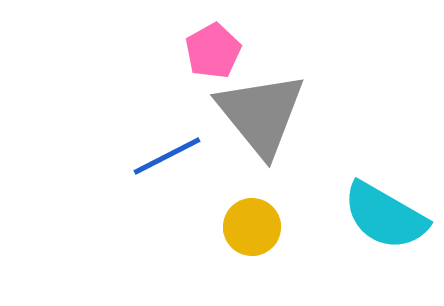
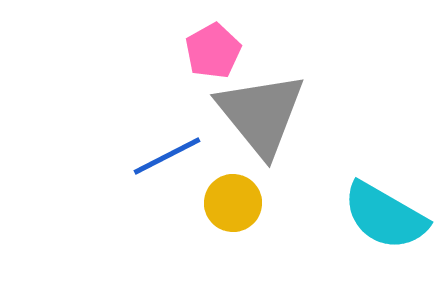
yellow circle: moved 19 px left, 24 px up
